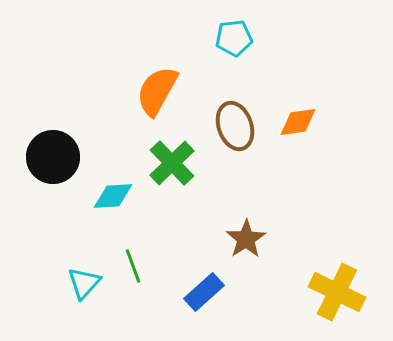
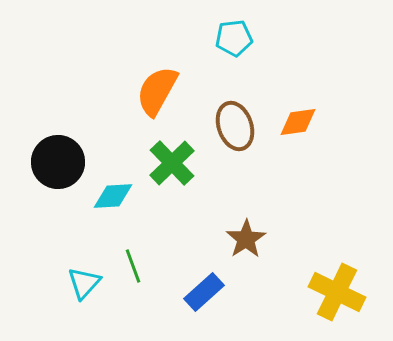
black circle: moved 5 px right, 5 px down
